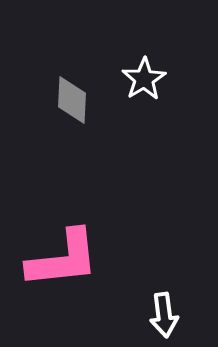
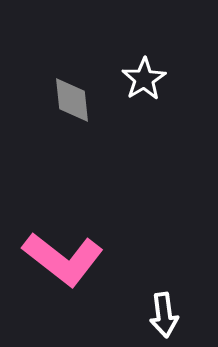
gray diamond: rotated 9 degrees counterclockwise
pink L-shape: rotated 44 degrees clockwise
